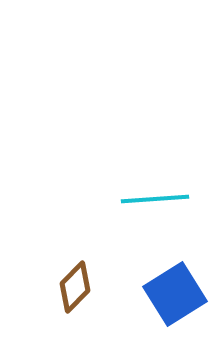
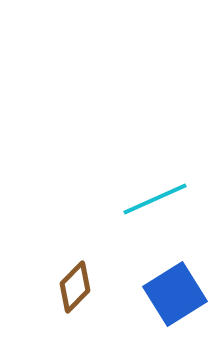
cyan line: rotated 20 degrees counterclockwise
